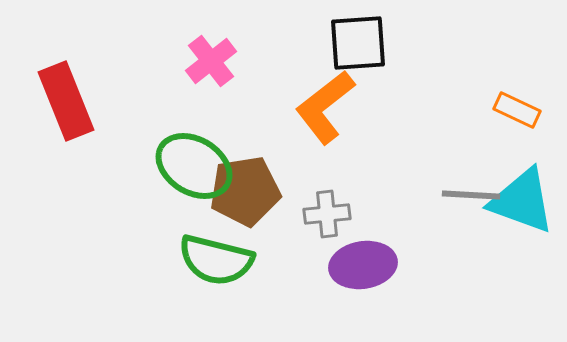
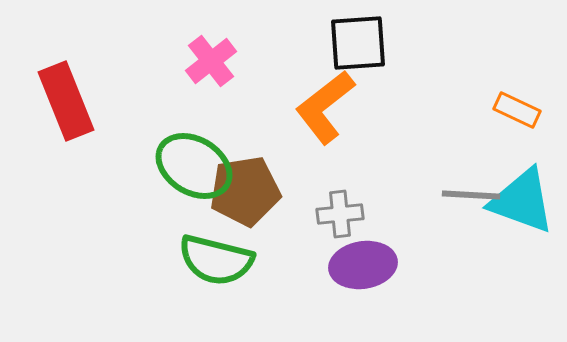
gray cross: moved 13 px right
